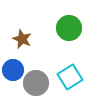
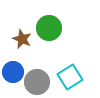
green circle: moved 20 px left
blue circle: moved 2 px down
gray circle: moved 1 px right, 1 px up
